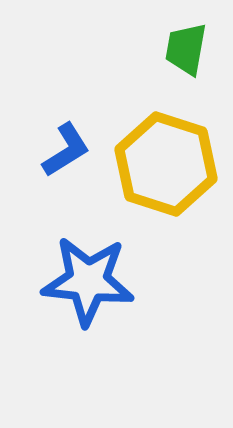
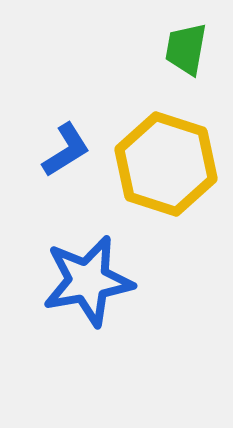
blue star: rotated 16 degrees counterclockwise
